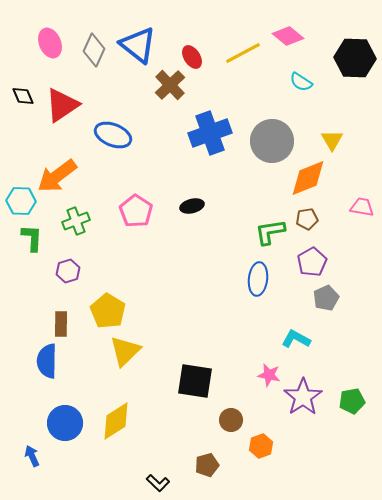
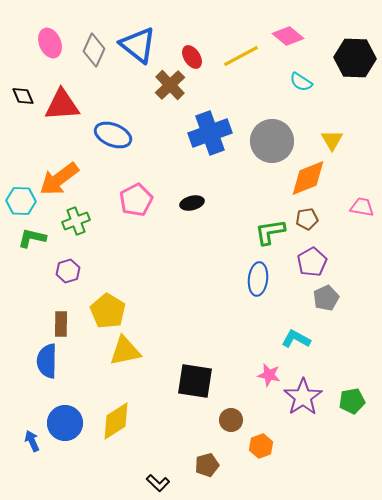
yellow line at (243, 53): moved 2 px left, 3 px down
red triangle at (62, 105): rotated 30 degrees clockwise
orange arrow at (57, 176): moved 2 px right, 3 px down
black ellipse at (192, 206): moved 3 px up
pink pentagon at (136, 211): moved 11 px up; rotated 12 degrees clockwise
green L-shape at (32, 238): rotated 80 degrees counterclockwise
yellow triangle at (125, 351): rotated 32 degrees clockwise
blue arrow at (32, 456): moved 15 px up
